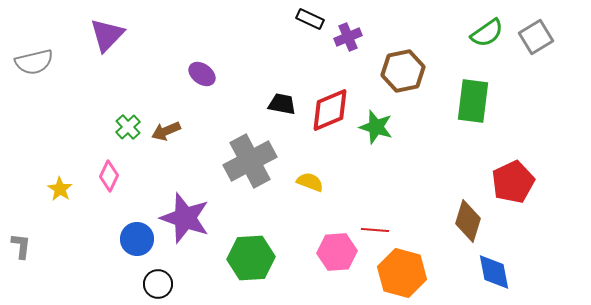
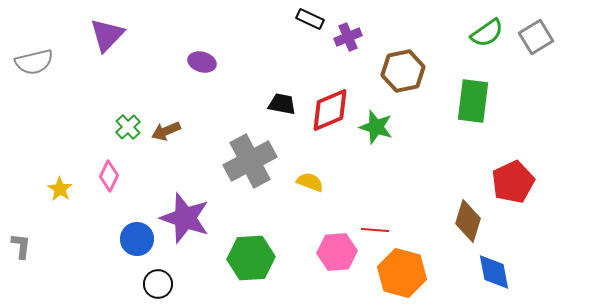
purple ellipse: moved 12 px up; rotated 20 degrees counterclockwise
